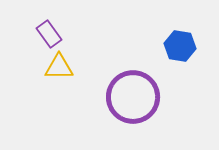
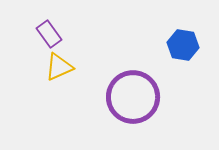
blue hexagon: moved 3 px right, 1 px up
yellow triangle: rotated 24 degrees counterclockwise
